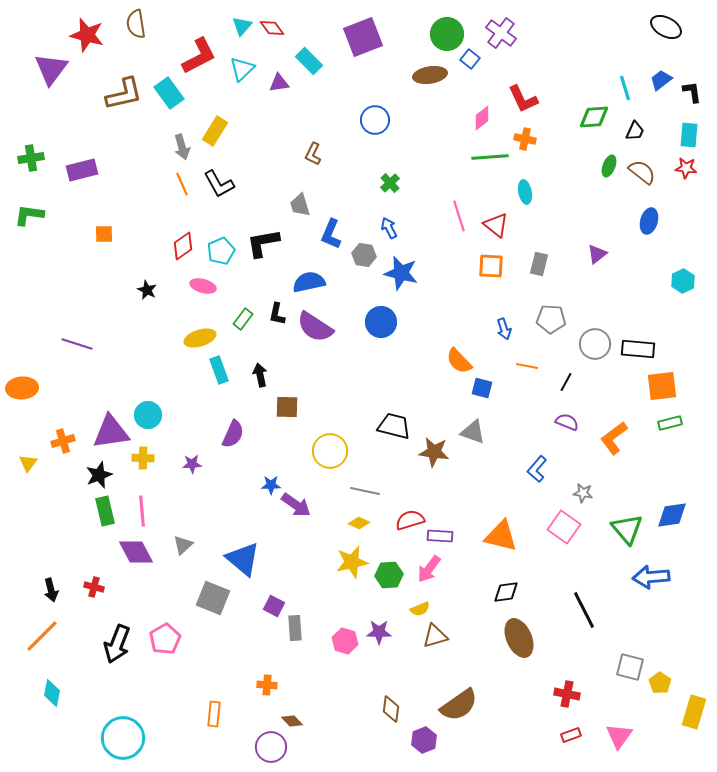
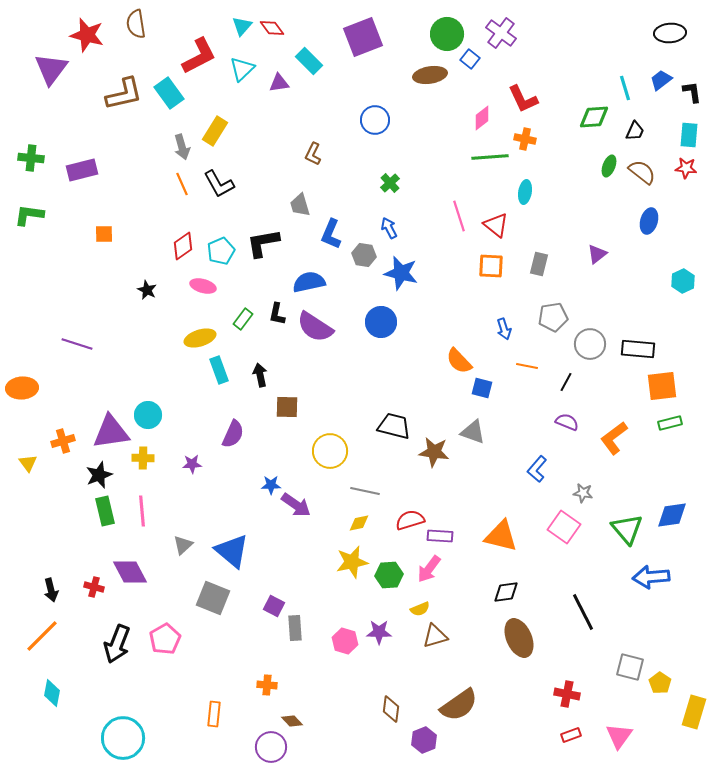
black ellipse at (666, 27): moved 4 px right, 6 px down; rotated 32 degrees counterclockwise
green cross at (31, 158): rotated 15 degrees clockwise
cyan ellipse at (525, 192): rotated 20 degrees clockwise
gray pentagon at (551, 319): moved 2 px right, 2 px up; rotated 12 degrees counterclockwise
gray circle at (595, 344): moved 5 px left
yellow triangle at (28, 463): rotated 12 degrees counterclockwise
yellow diamond at (359, 523): rotated 35 degrees counterclockwise
purple diamond at (136, 552): moved 6 px left, 20 px down
blue triangle at (243, 559): moved 11 px left, 8 px up
black line at (584, 610): moved 1 px left, 2 px down
